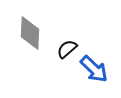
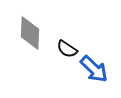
black semicircle: rotated 105 degrees counterclockwise
